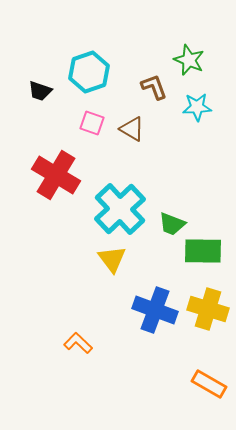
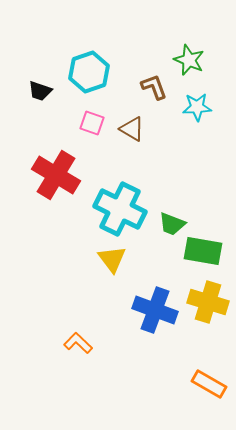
cyan cross: rotated 21 degrees counterclockwise
green rectangle: rotated 9 degrees clockwise
yellow cross: moved 7 px up
